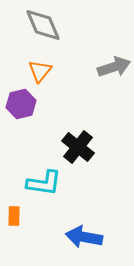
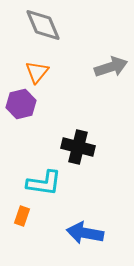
gray arrow: moved 3 px left
orange triangle: moved 3 px left, 1 px down
black cross: rotated 24 degrees counterclockwise
orange rectangle: moved 8 px right; rotated 18 degrees clockwise
blue arrow: moved 1 px right, 4 px up
